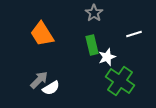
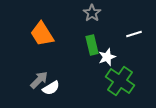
gray star: moved 2 px left
